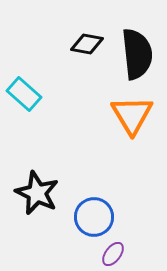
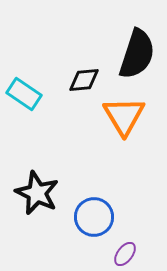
black diamond: moved 3 px left, 36 px down; rotated 16 degrees counterclockwise
black semicircle: rotated 24 degrees clockwise
cyan rectangle: rotated 8 degrees counterclockwise
orange triangle: moved 8 px left, 1 px down
purple ellipse: moved 12 px right
